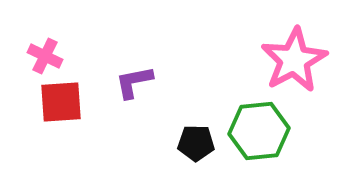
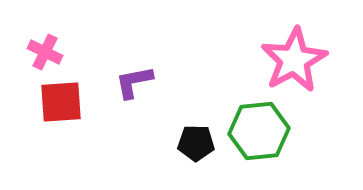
pink cross: moved 4 px up
